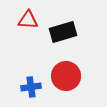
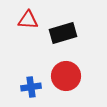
black rectangle: moved 1 px down
